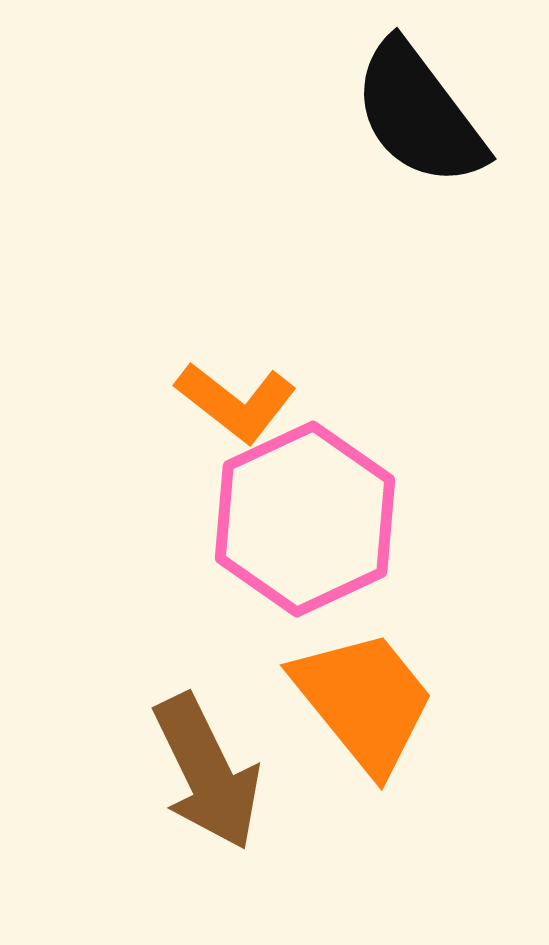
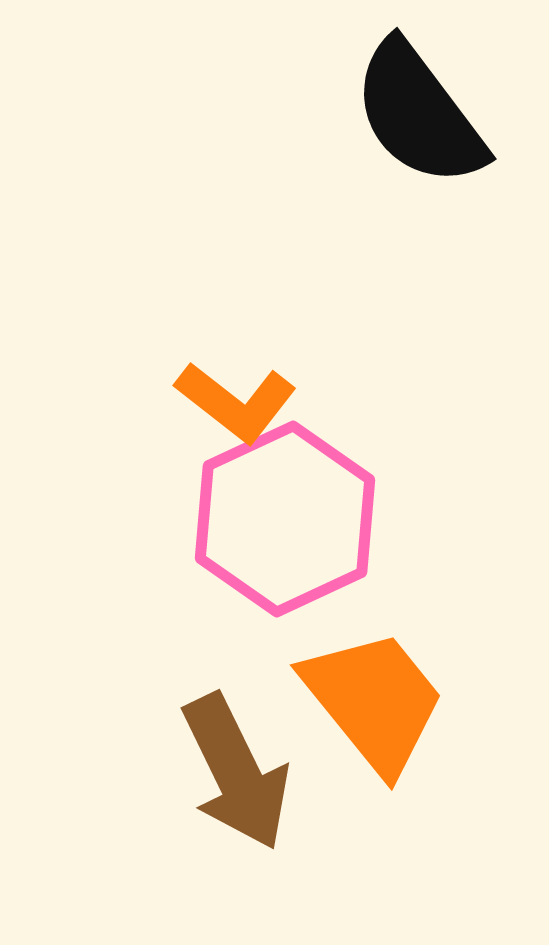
pink hexagon: moved 20 px left
orange trapezoid: moved 10 px right
brown arrow: moved 29 px right
